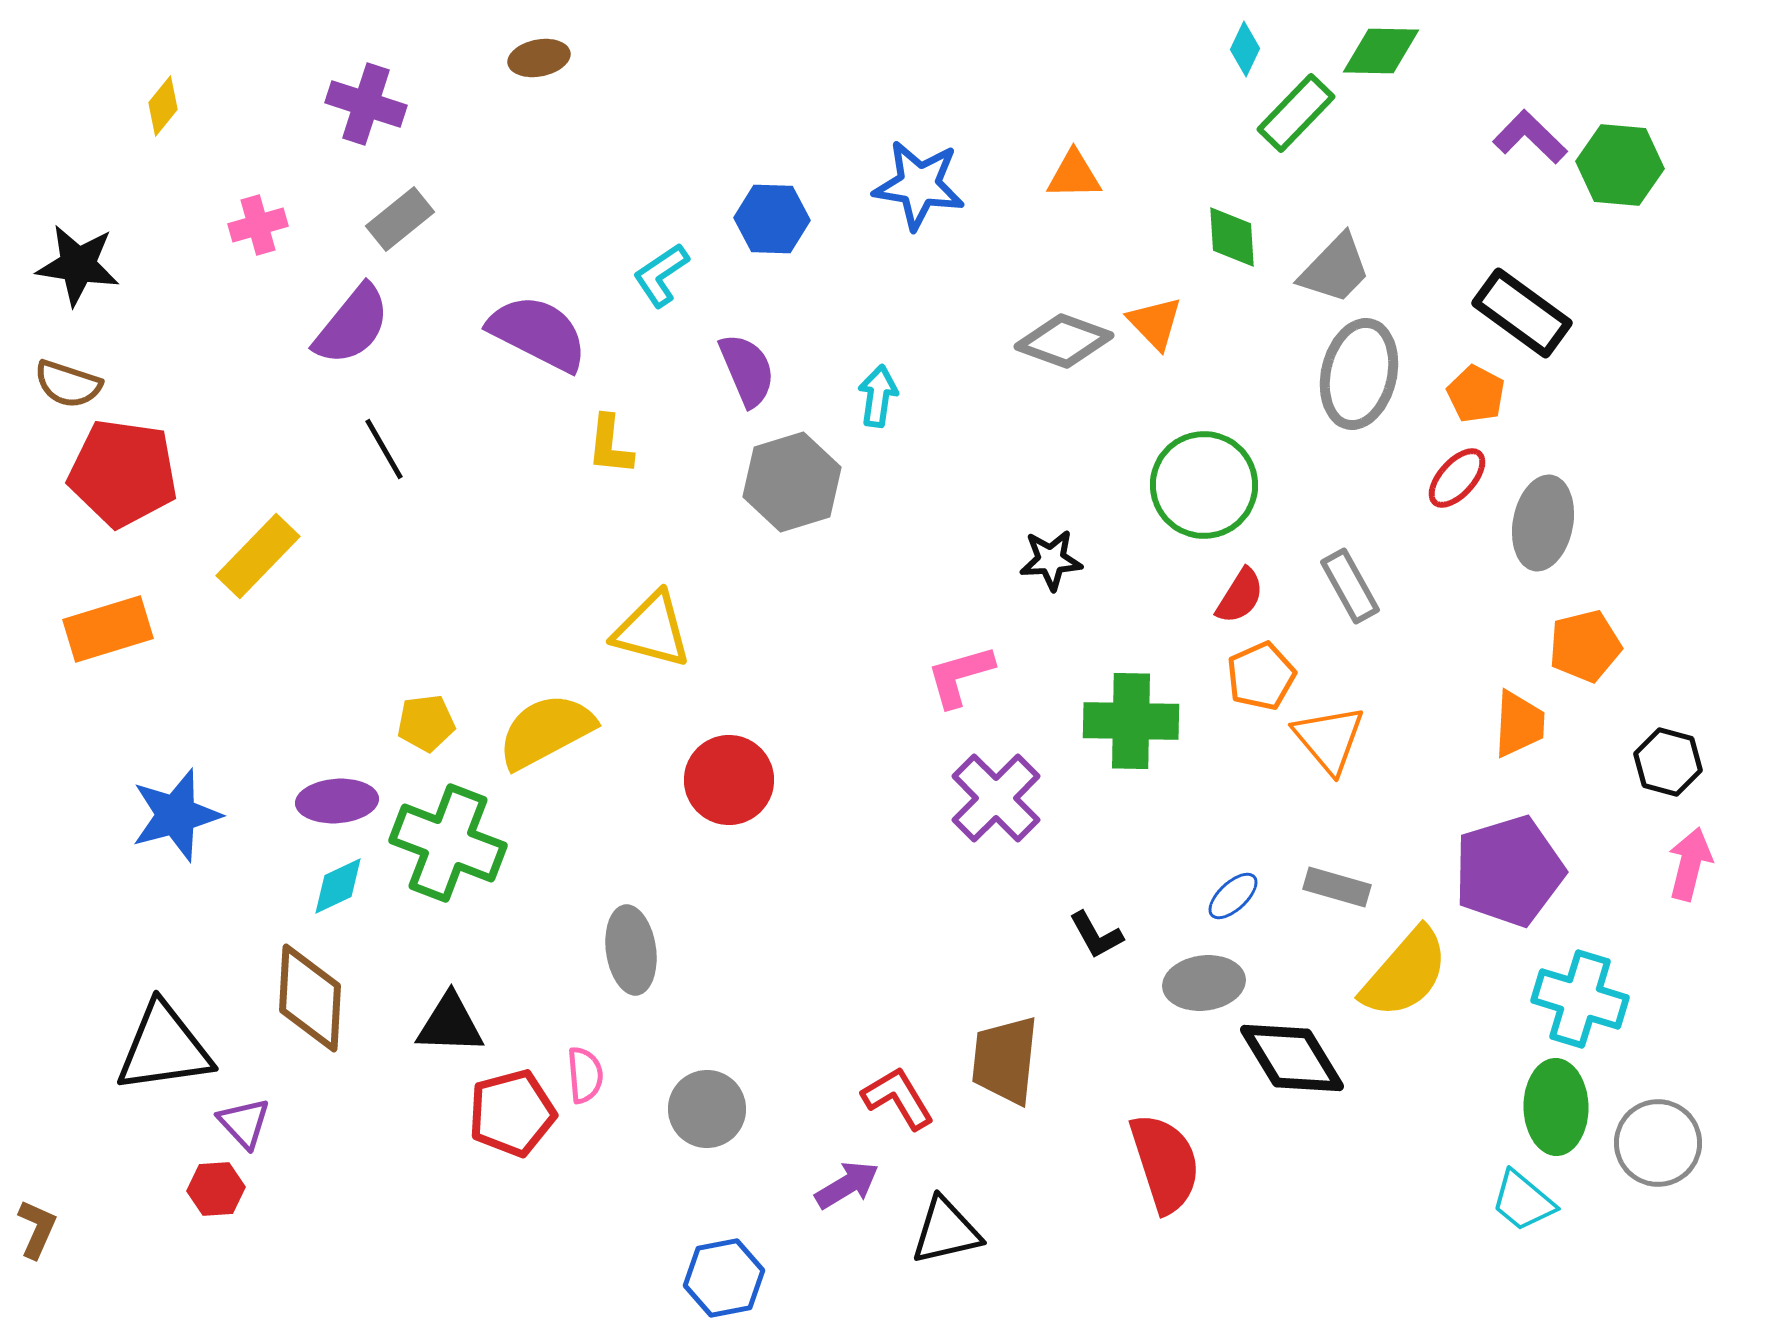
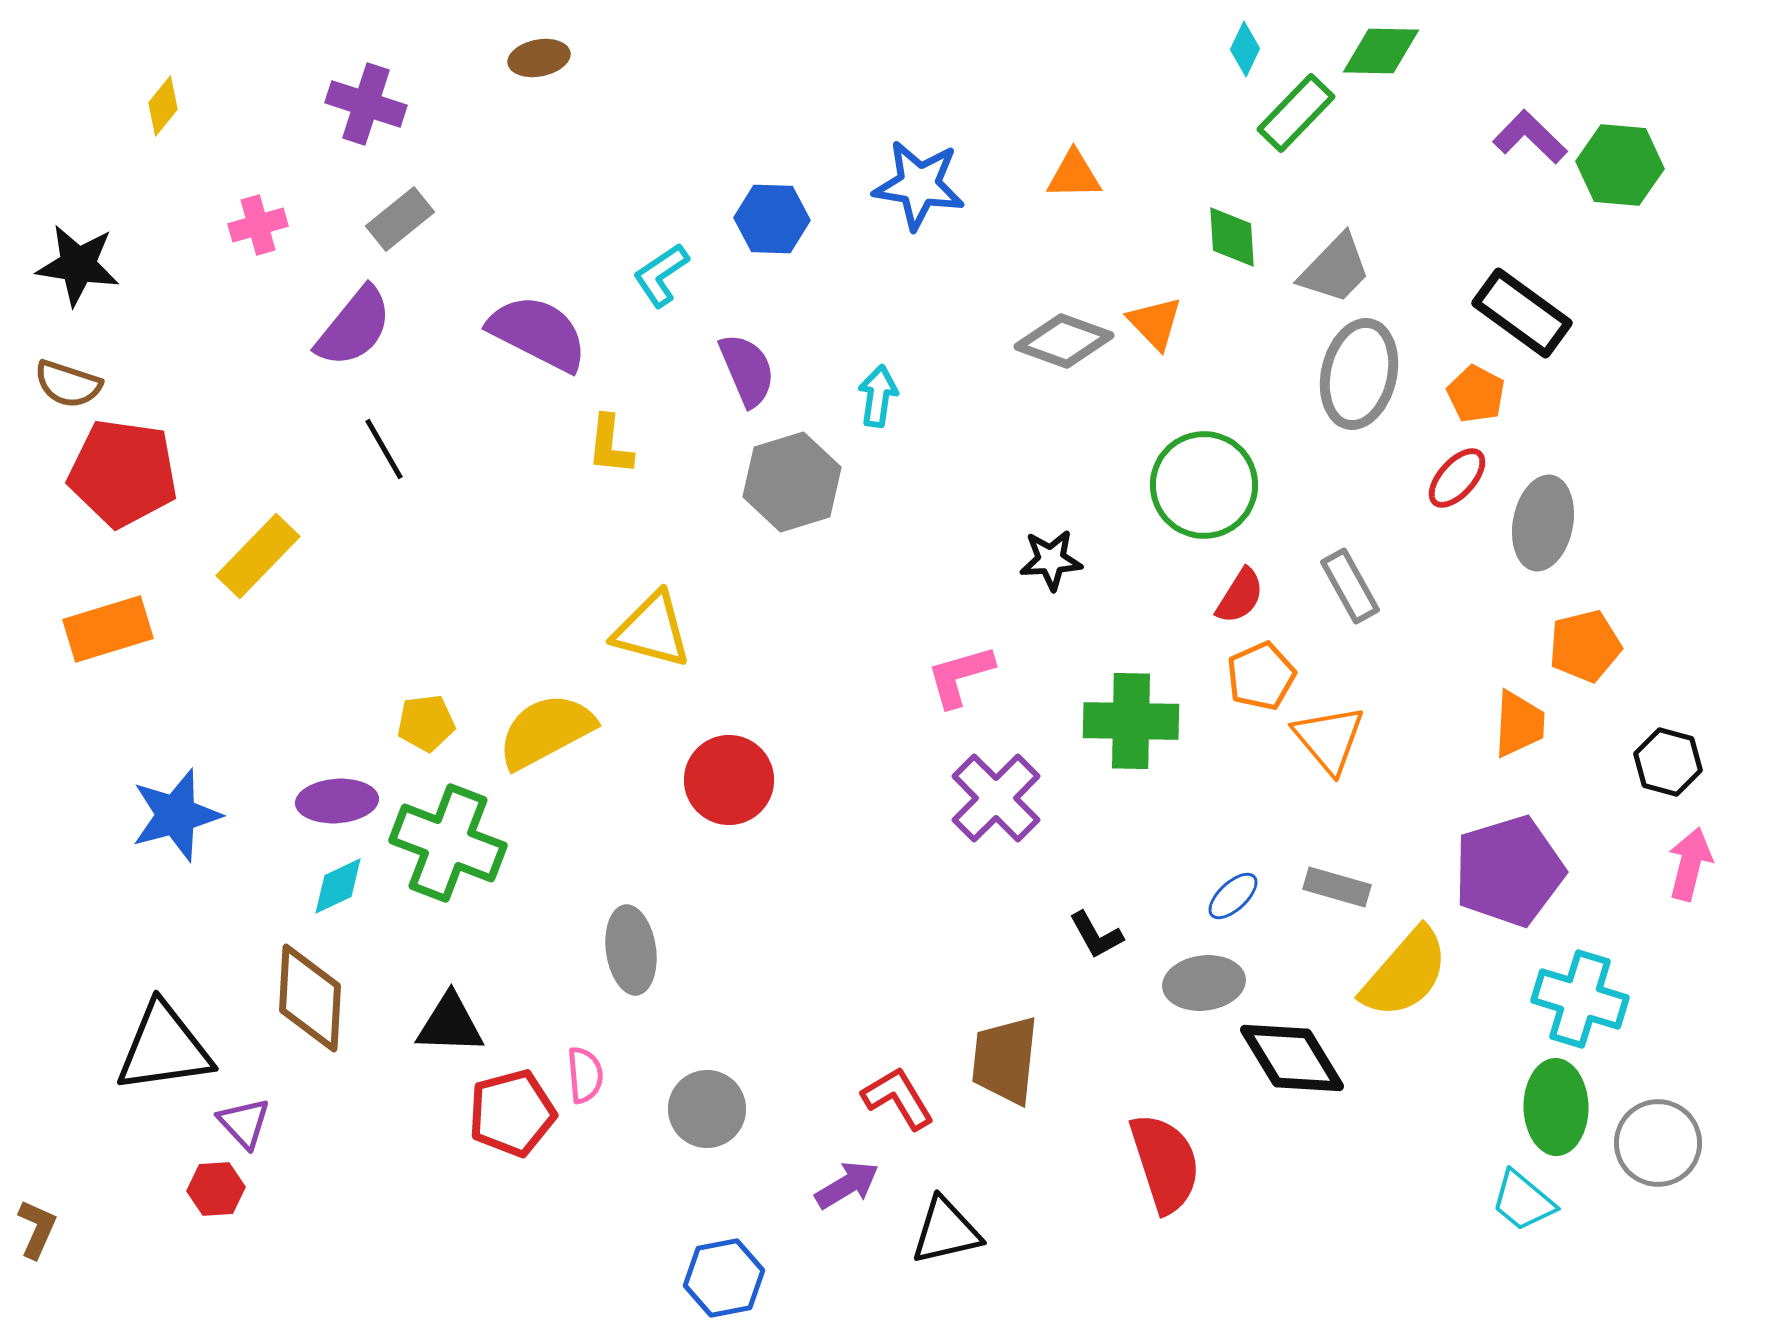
purple semicircle at (352, 325): moved 2 px right, 2 px down
